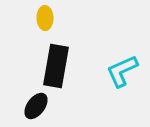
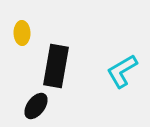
yellow ellipse: moved 23 px left, 15 px down
cyan L-shape: rotated 6 degrees counterclockwise
